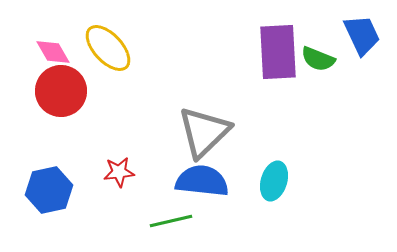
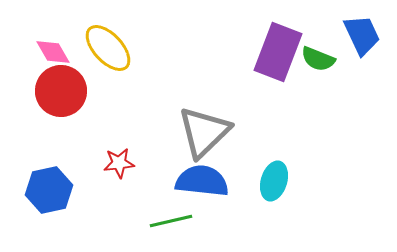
purple rectangle: rotated 24 degrees clockwise
red star: moved 9 px up
